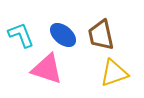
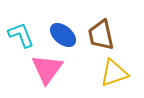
pink triangle: rotated 48 degrees clockwise
